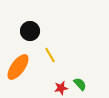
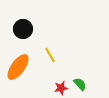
black circle: moved 7 px left, 2 px up
